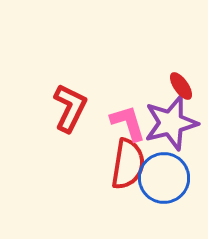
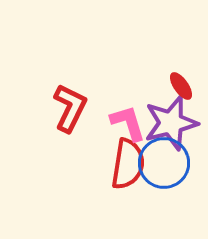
blue circle: moved 15 px up
